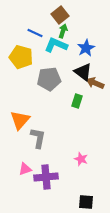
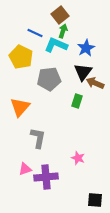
yellow pentagon: rotated 10 degrees clockwise
black triangle: rotated 30 degrees clockwise
orange triangle: moved 13 px up
pink star: moved 3 px left, 1 px up
black square: moved 9 px right, 2 px up
